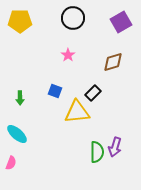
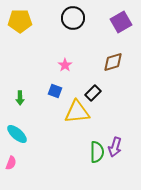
pink star: moved 3 px left, 10 px down
